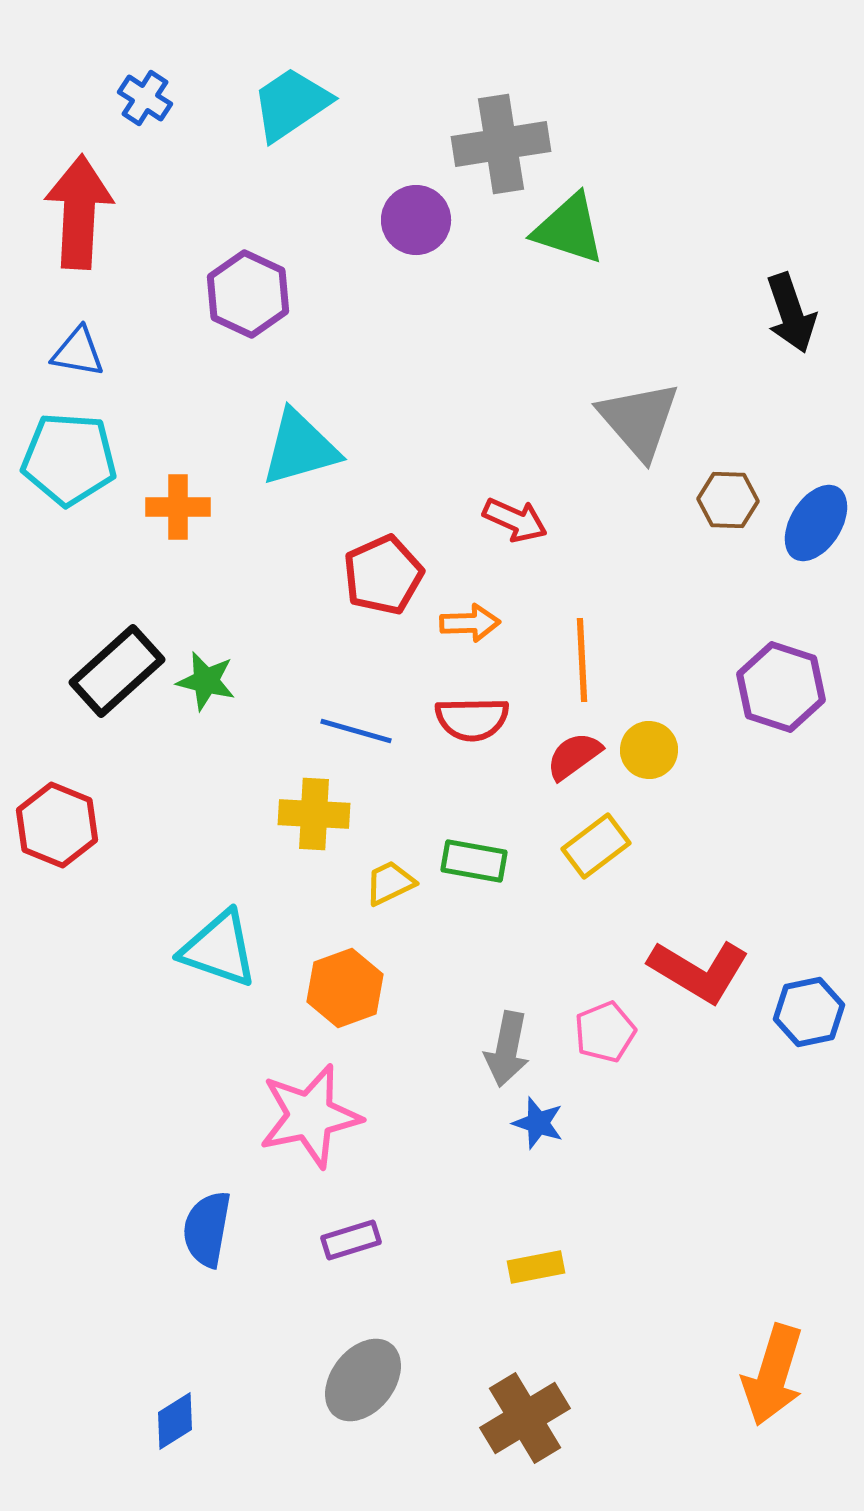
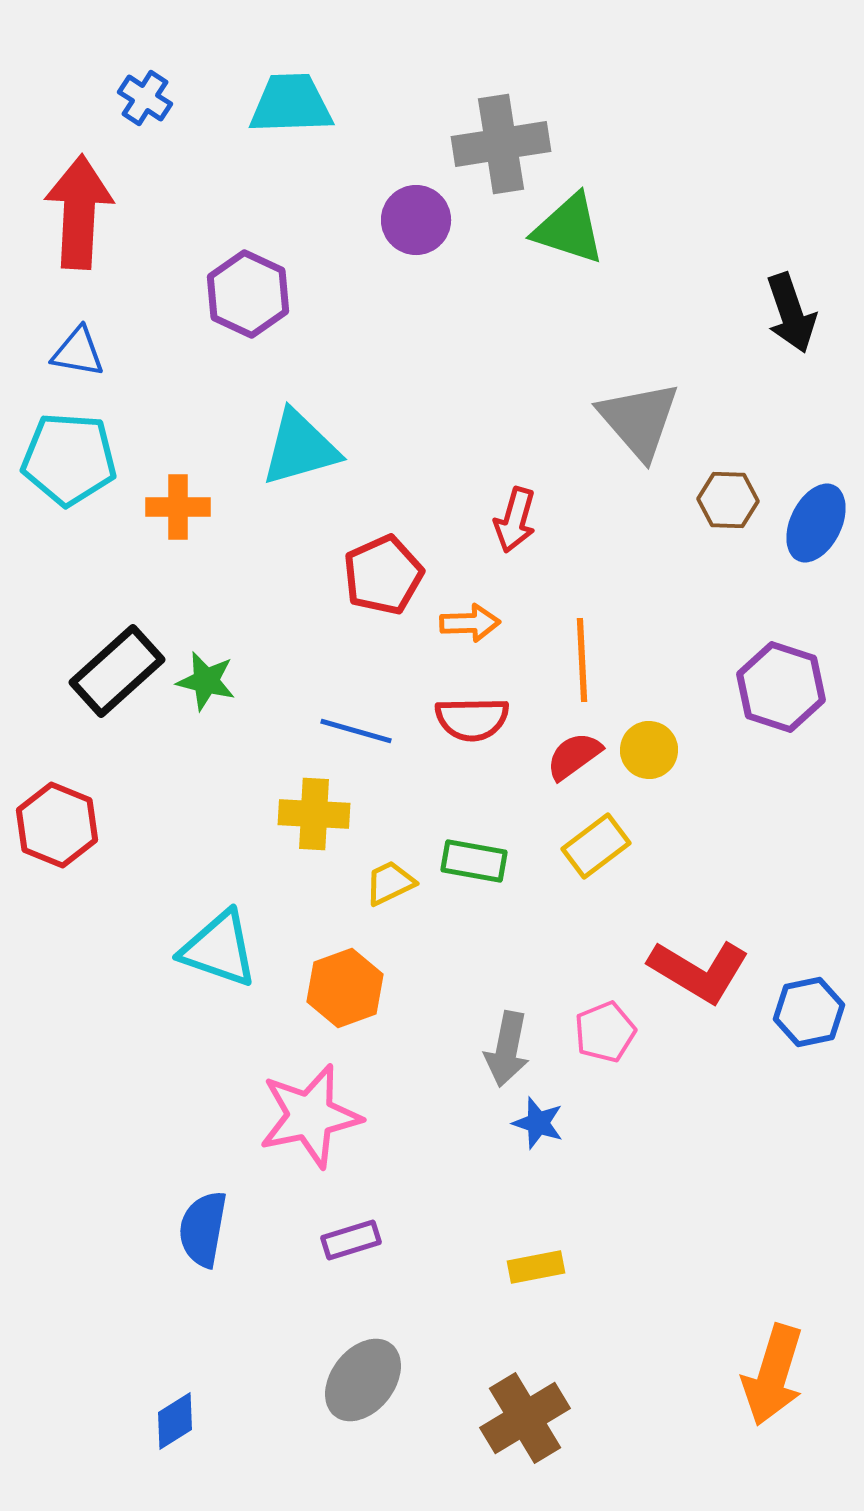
cyan trapezoid at (291, 104): rotated 32 degrees clockwise
red arrow at (515, 520): rotated 82 degrees clockwise
blue ellipse at (816, 523): rotated 6 degrees counterclockwise
blue semicircle at (207, 1229): moved 4 px left
